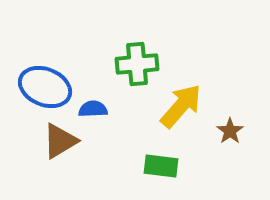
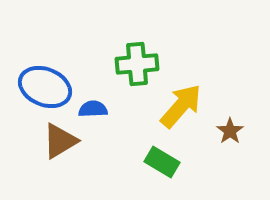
green rectangle: moved 1 px right, 4 px up; rotated 24 degrees clockwise
